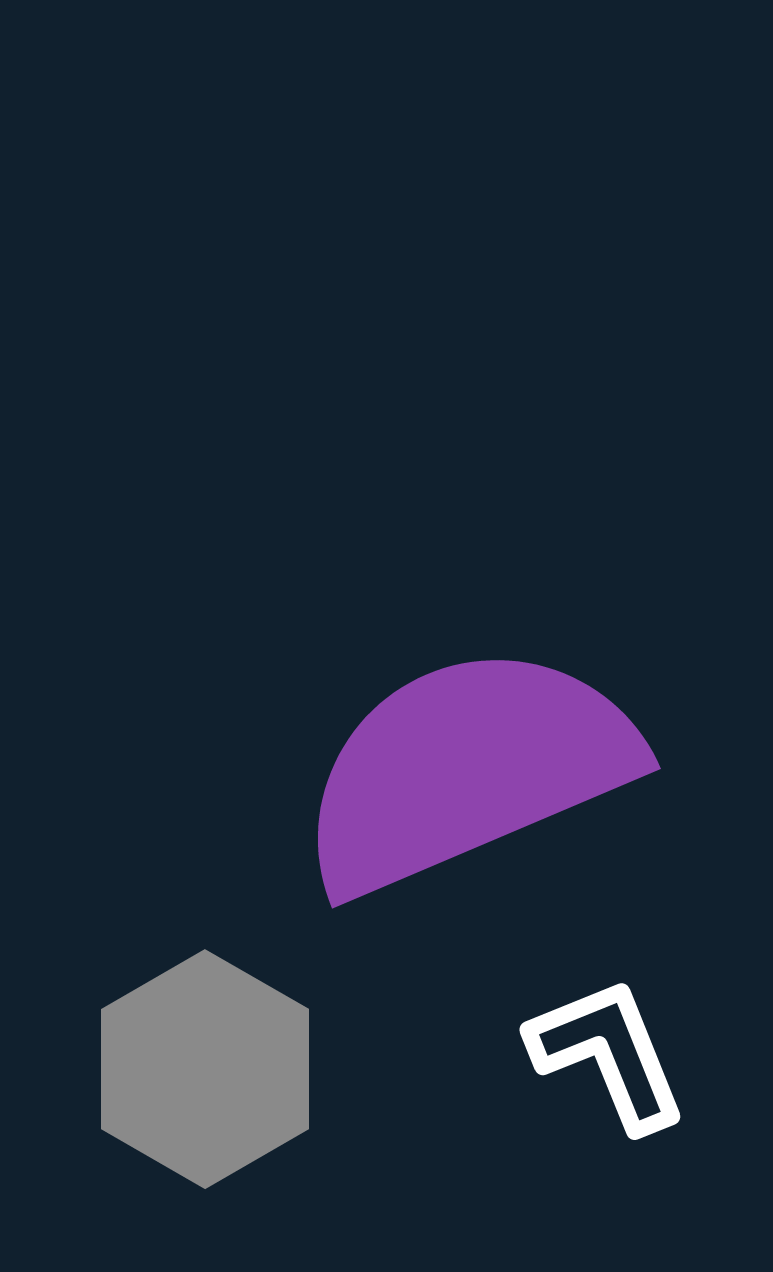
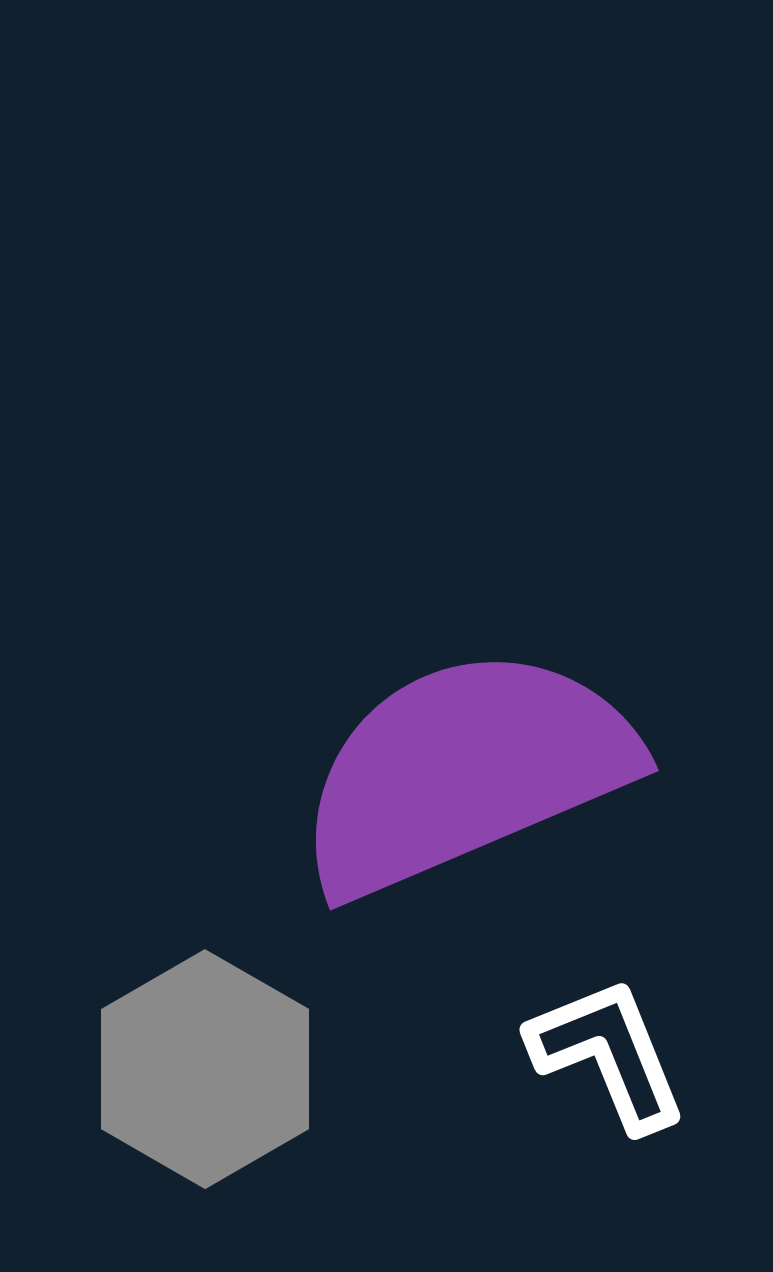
purple semicircle: moved 2 px left, 2 px down
